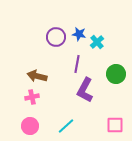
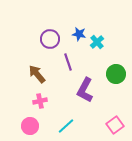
purple circle: moved 6 px left, 2 px down
purple line: moved 9 px left, 2 px up; rotated 30 degrees counterclockwise
brown arrow: moved 2 px up; rotated 36 degrees clockwise
pink cross: moved 8 px right, 4 px down
pink square: rotated 36 degrees counterclockwise
